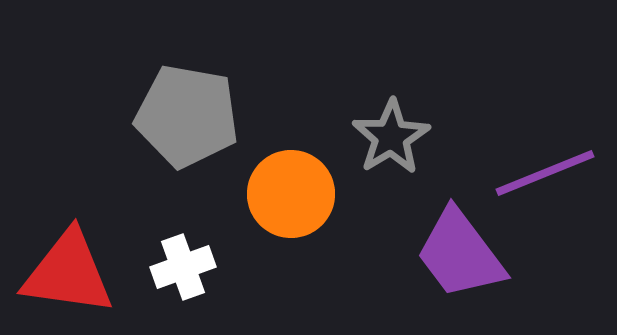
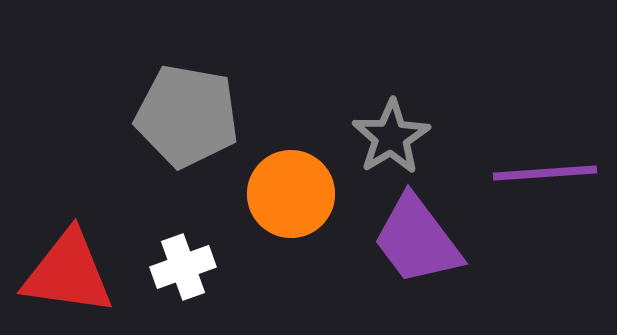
purple line: rotated 18 degrees clockwise
purple trapezoid: moved 43 px left, 14 px up
